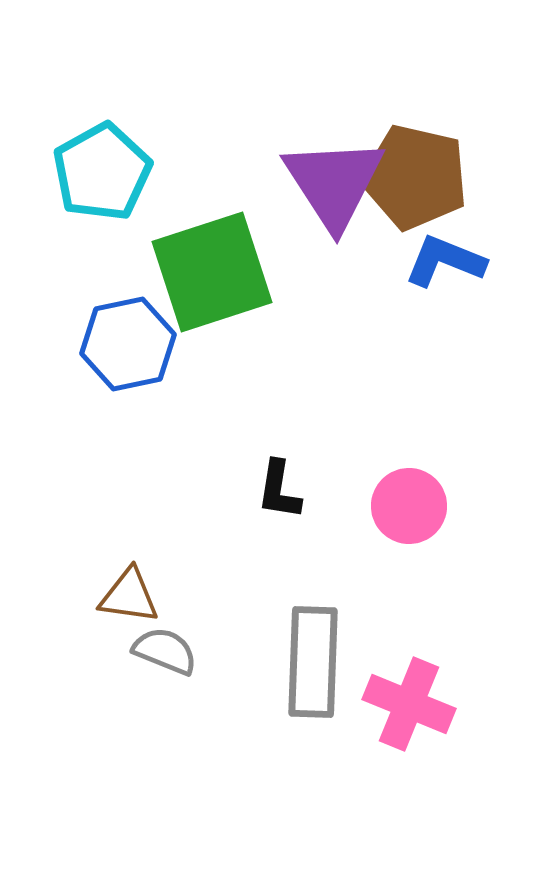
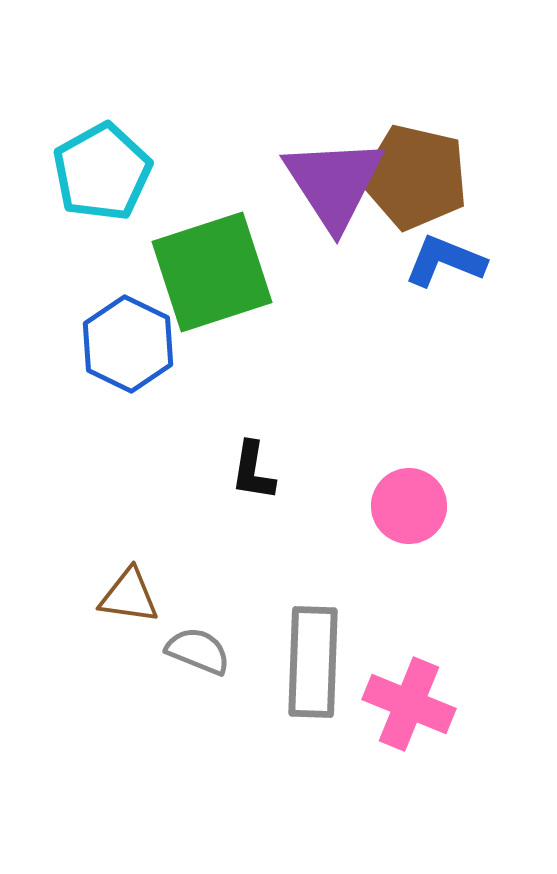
blue hexagon: rotated 22 degrees counterclockwise
black L-shape: moved 26 px left, 19 px up
gray semicircle: moved 33 px right
